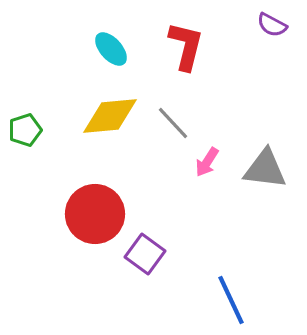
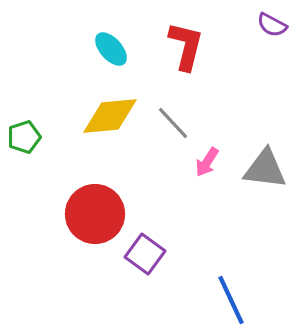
green pentagon: moved 1 px left, 7 px down
